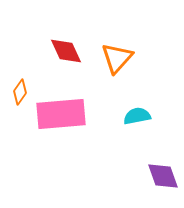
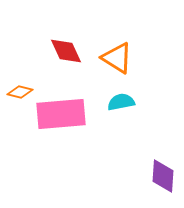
orange triangle: rotated 40 degrees counterclockwise
orange diamond: rotated 70 degrees clockwise
cyan semicircle: moved 16 px left, 14 px up
purple diamond: rotated 24 degrees clockwise
